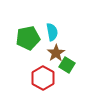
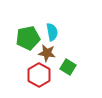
brown star: moved 9 px left; rotated 30 degrees counterclockwise
green square: moved 1 px right, 2 px down
red hexagon: moved 4 px left, 3 px up
